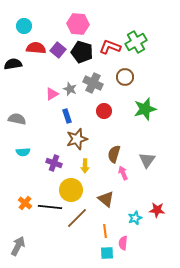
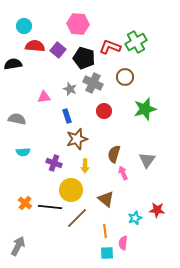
red semicircle: moved 1 px left, 2 px up
black pentagon: moved 2 px right, 6 px down
pink triangle: moved 8 px left, 3 px down; rotated 24 degrees clockwise
